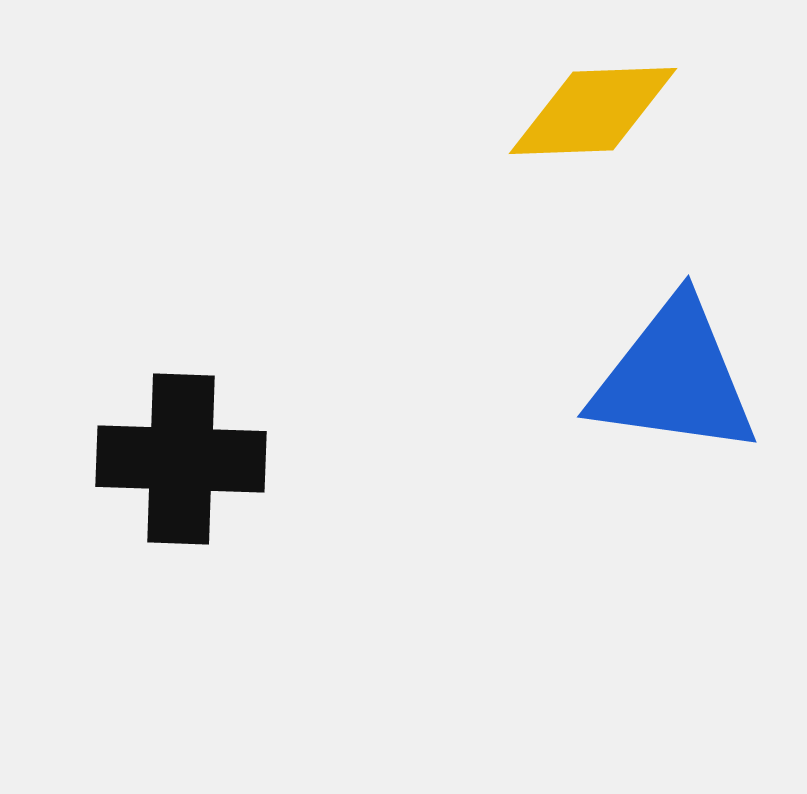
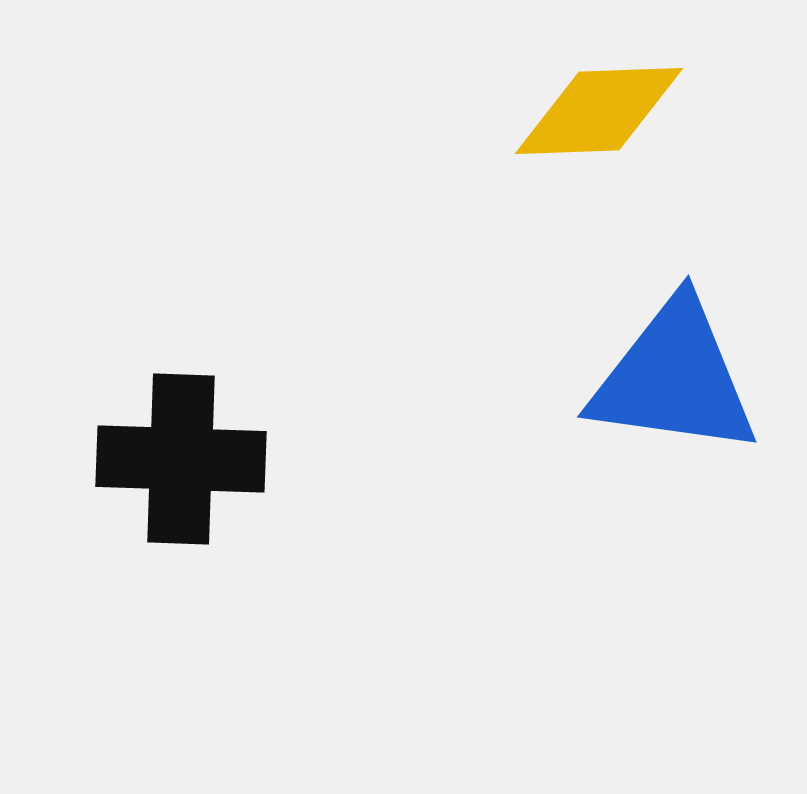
yellow diamond: moved 6 px right
